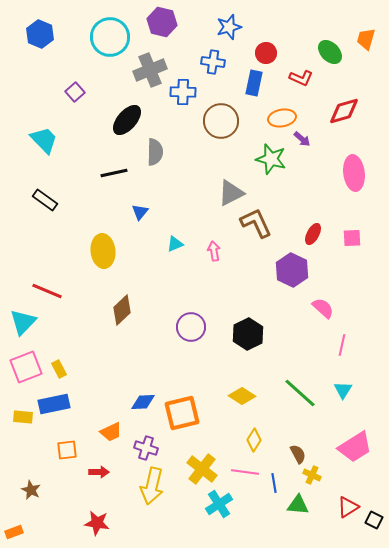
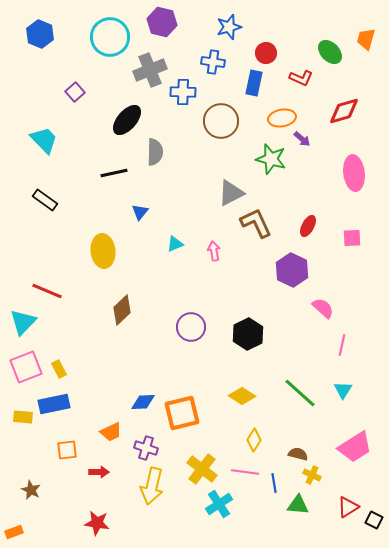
red ellipse at (313, 234): moved 5 px left, 8 px up
brown semicircle at (298, 454): rotated 48 degrees counterclockwise
